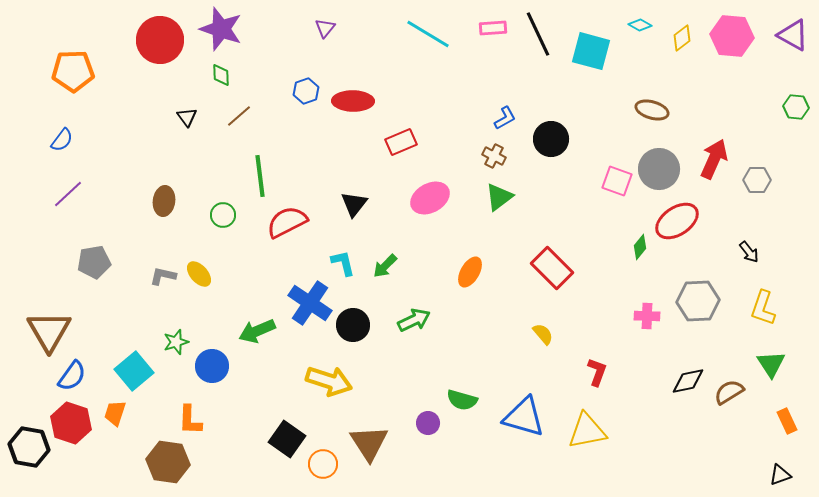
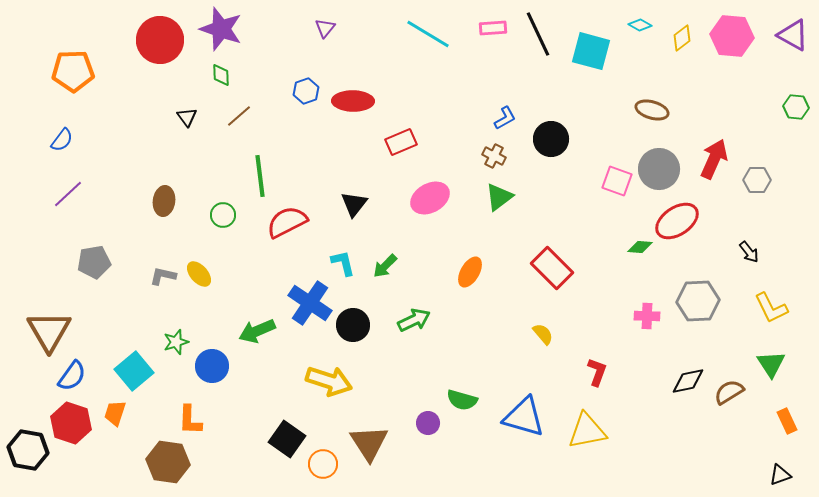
green diamond at (640, 247): rotated 55 degrees clockwise
yellow L-shape at (763, 308): moved 8 px right; rotated 45 degrees counterclockwise
black hexagon at (29, 447): moved 1 px left, 3 px down
